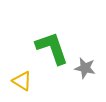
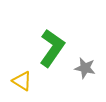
green L-shape: rotated 54 degrees clockwise
